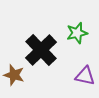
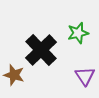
green star: moved 1 px right
purple triangle: rotated 45 degrees clockwise
